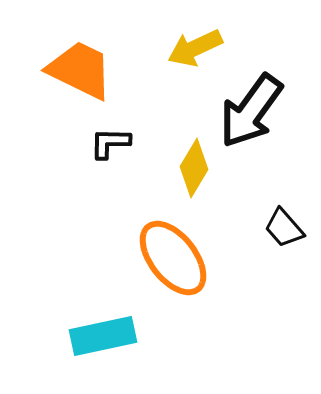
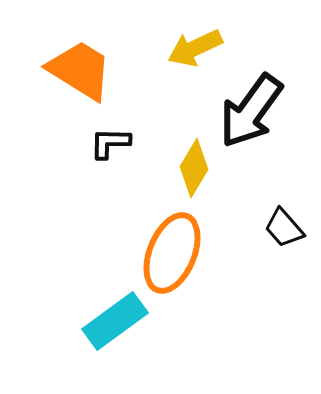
orange trapezoid: rotated 6 degrees clockwise
orange ellipse: moved 1 px left, 5 px up; rotated 60 degrees clockwise
cyan rectangle: moved 12 px right, 15 px up; rotated 24 degrees counterclockwise
